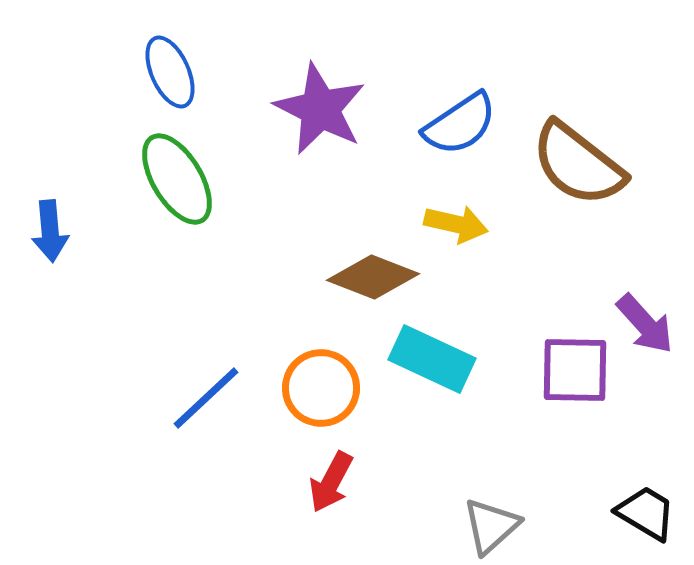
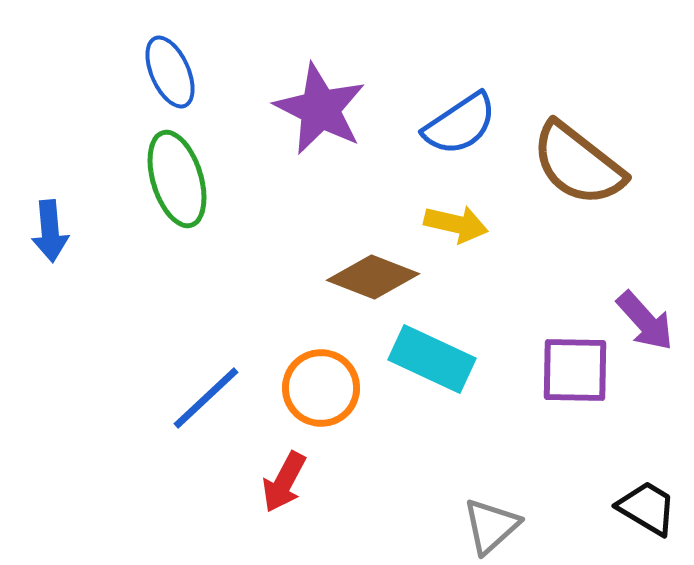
green ellipse: rotated 14 degrees clockwise
purple arrow: moved 3 px up
red arrow: moved 47 px left
black trapezoid: moved 1 px right, 5 px up
